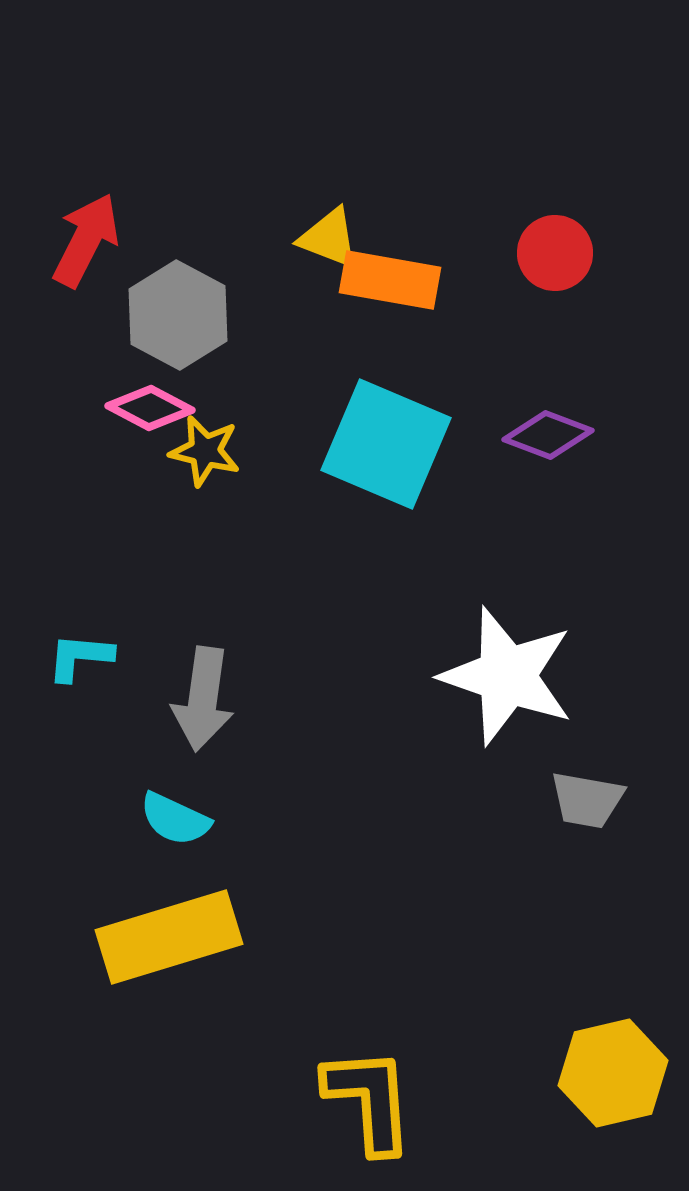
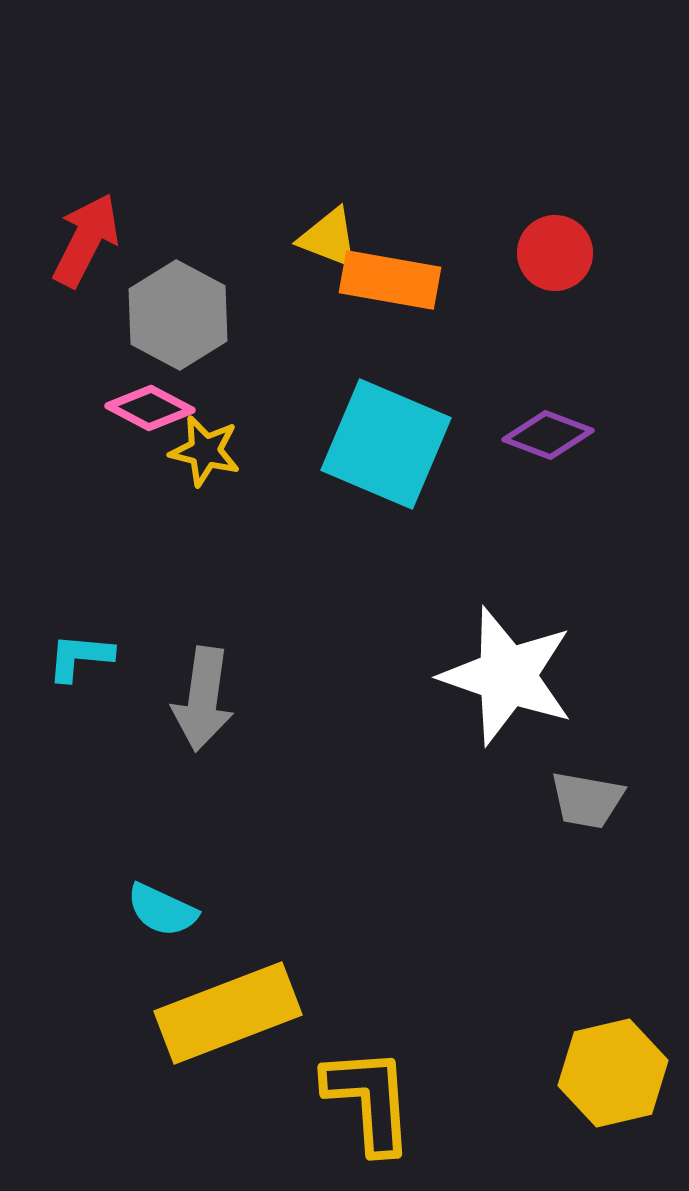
cyan semicircle: moved 13 px left, 91 px down
yellow rectangle: moved 59 px right, 76 px down; rotated 4 degrees counterclockwise
